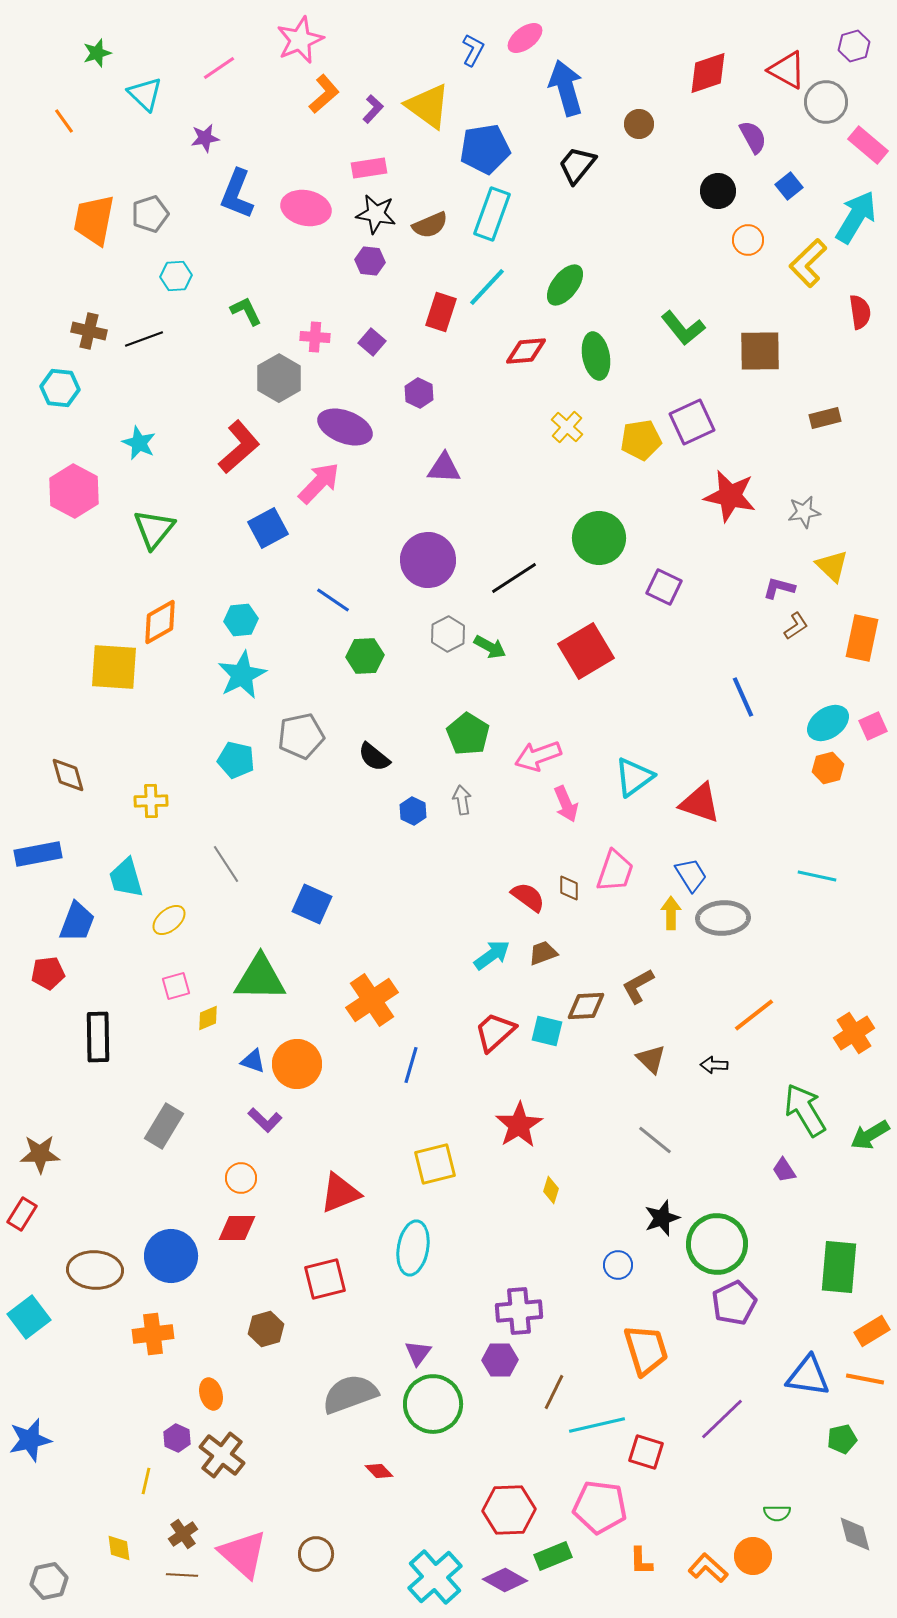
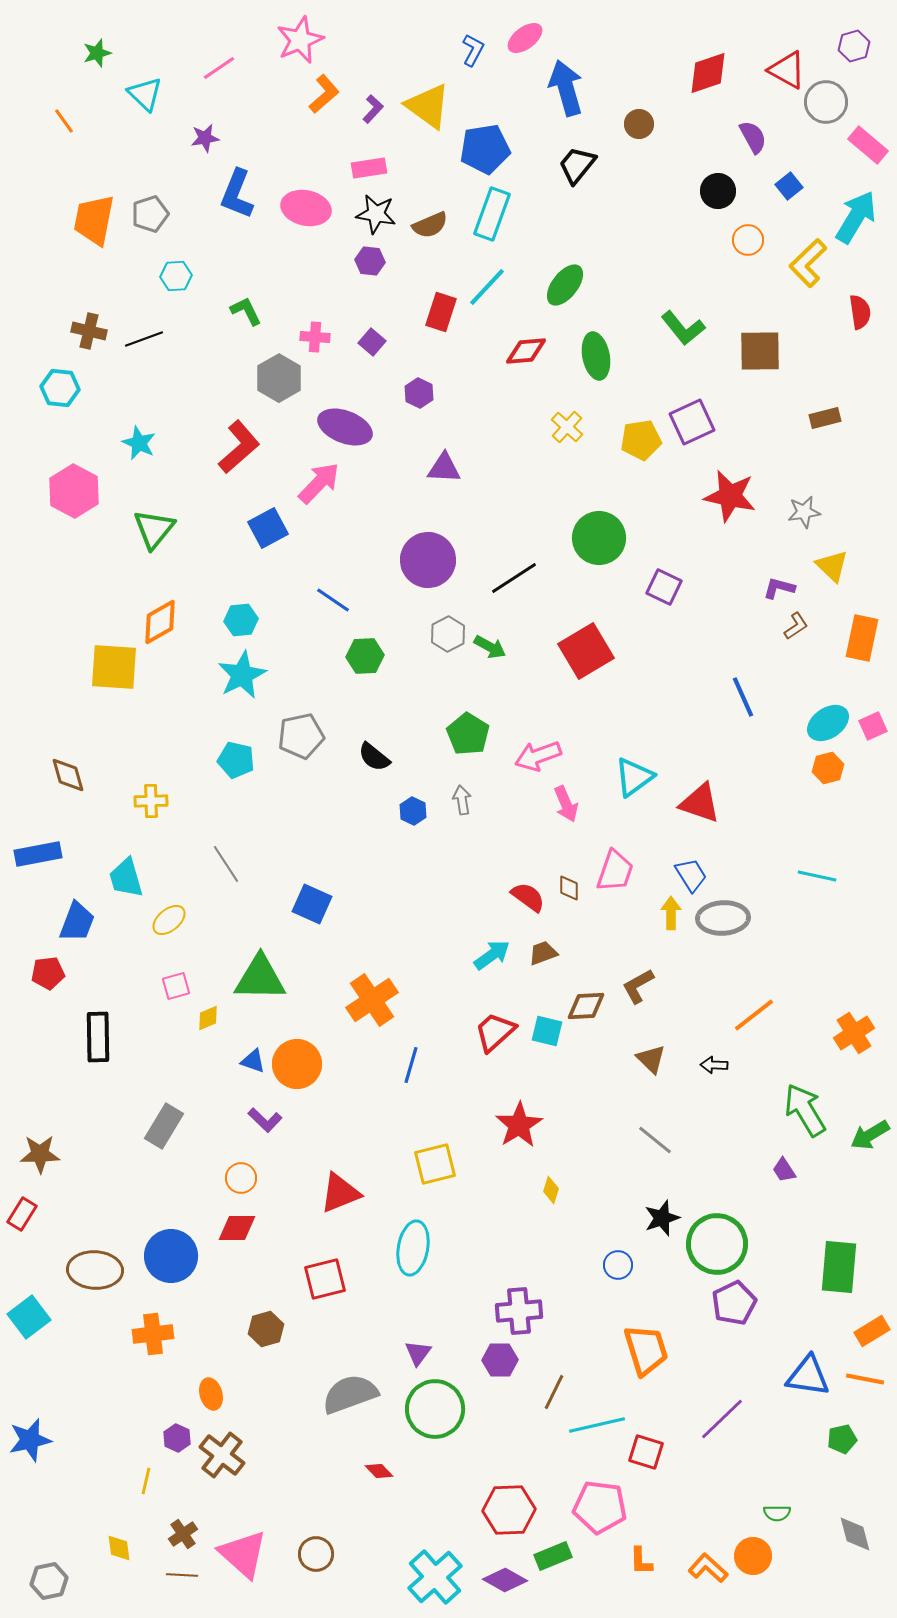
green circle at (433, 1404): moved 2 px right, 5 px down
